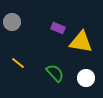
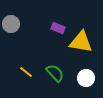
gray circle: moved 1 px left, 2 px down
yellow line: moved 8 px right, 9 px down
